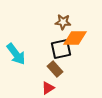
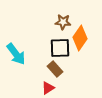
orange diamond: moved 5 px right; rotated 55 degrees counterclockwise
black square: moved 1 px left, 1 px up; rotated 10 degrees clockwise
